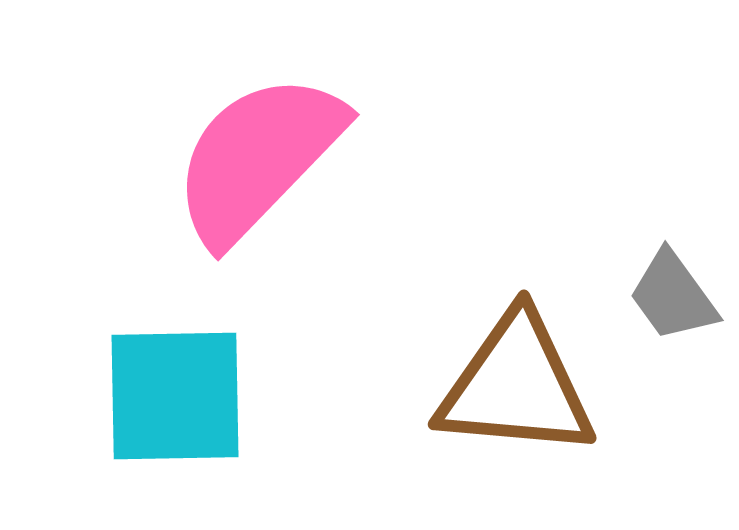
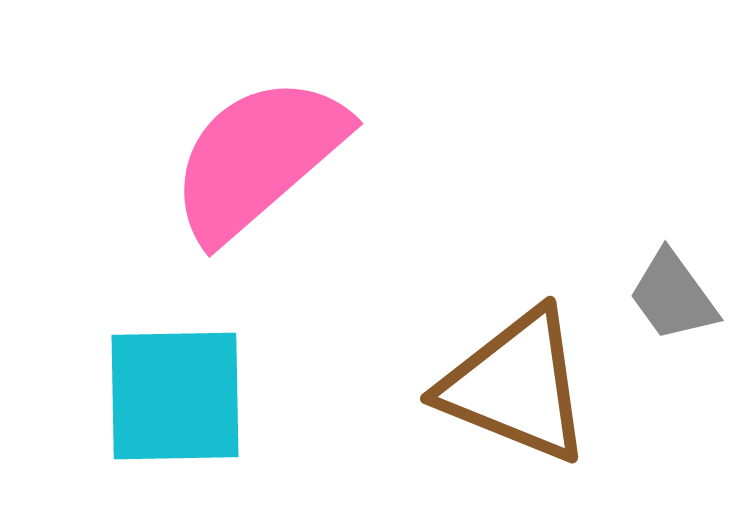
pink semicircle: rotated 5 degrees clockwise
brown triangle: rotated 17 degrees clockwise
